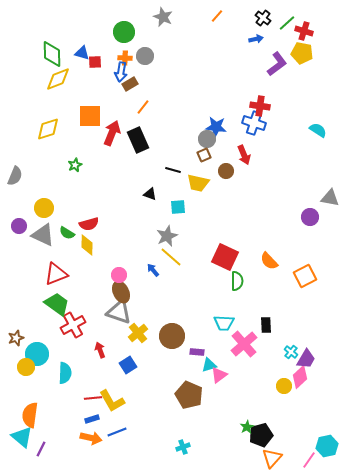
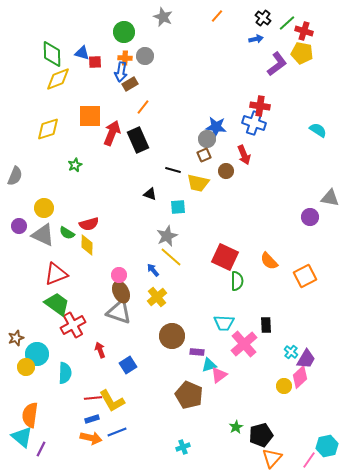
yellow cross at (138, 333): moved 19 px right, 36 px up
green star at (247, 427): moved 11 px left
